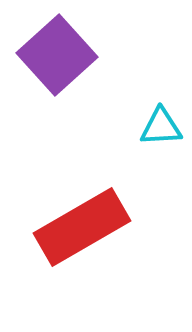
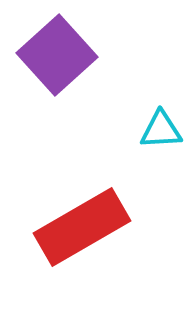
cyan triangle: moved 3 px down
